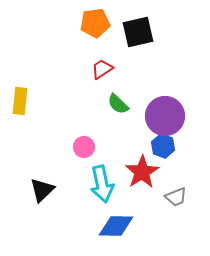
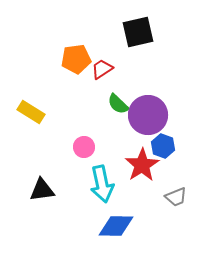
orange pentagon: moved 19 px left, 36 px down
yellow rectangle: moved 11 px right, 11 px down; rotated 64 degrees counterclockwise
purple circle: moved 17 px left, 1 px up
red star: moved 7 px up
black triangle: rotated 36 degrees clockwise
